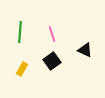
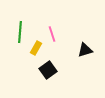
black triangle: rotated 42 degrees counterclockwise
black square: moved 4 px left, 9 px down
yellow rectangle: moved 14 px right, 21 px up
